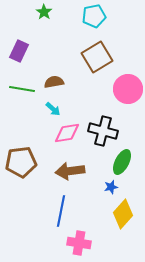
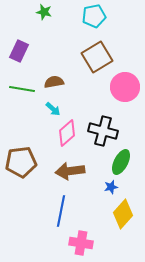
green star: rotated 21 degrees counterclockwise
pink circle: moved 3 px left, 2 px up
pink diamond: rotated 32 degrees counterclockwise
green ellipse: moved 1 px left
pink cross: moved 2 px right
